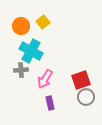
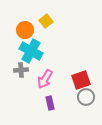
yellow square: moved 3 px right, 1 px up
orange circle: moved 4 px right, 4 px down
